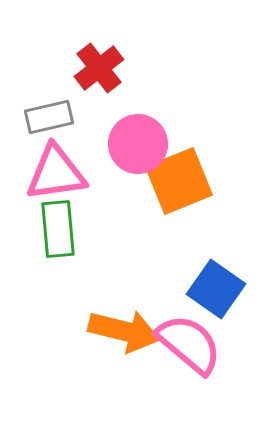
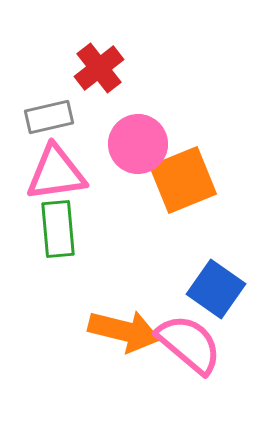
orange square: moved 4 px right, 1 px up
